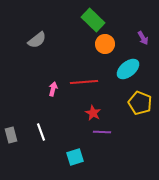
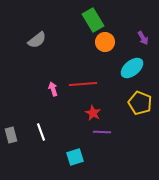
green rectangle: rotated 15 degrees clockwise
orange circle: moved 2 px up
cyan ellipse: moved 4 px right, 1 px up
red line: moved 1 px left, 2 px down
pink arrow: rotated 32 degrees counterclockwise
